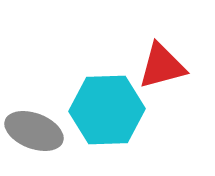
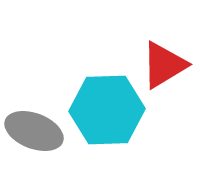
red triangle: moved 2 px right, 1 px up; rotated 16 degrees counterclockwise
